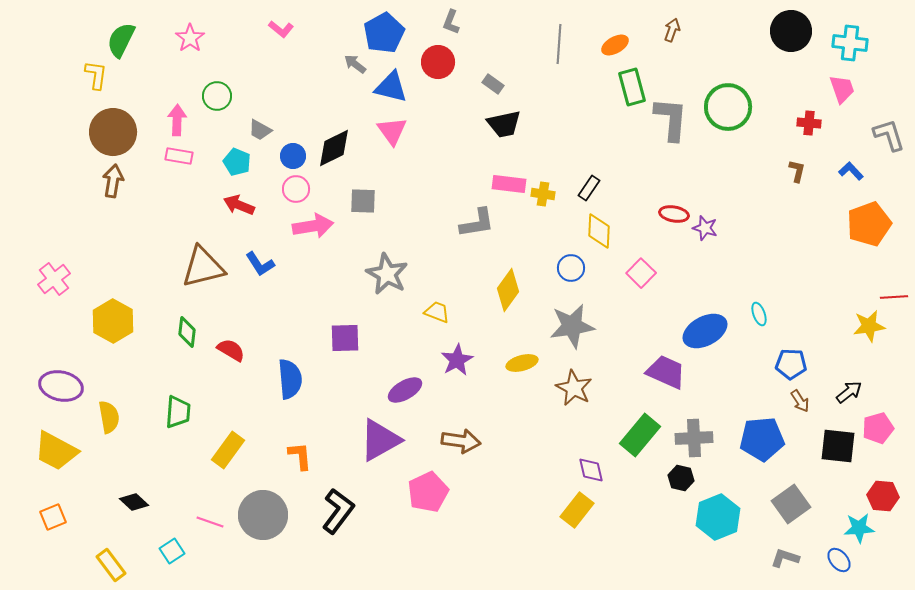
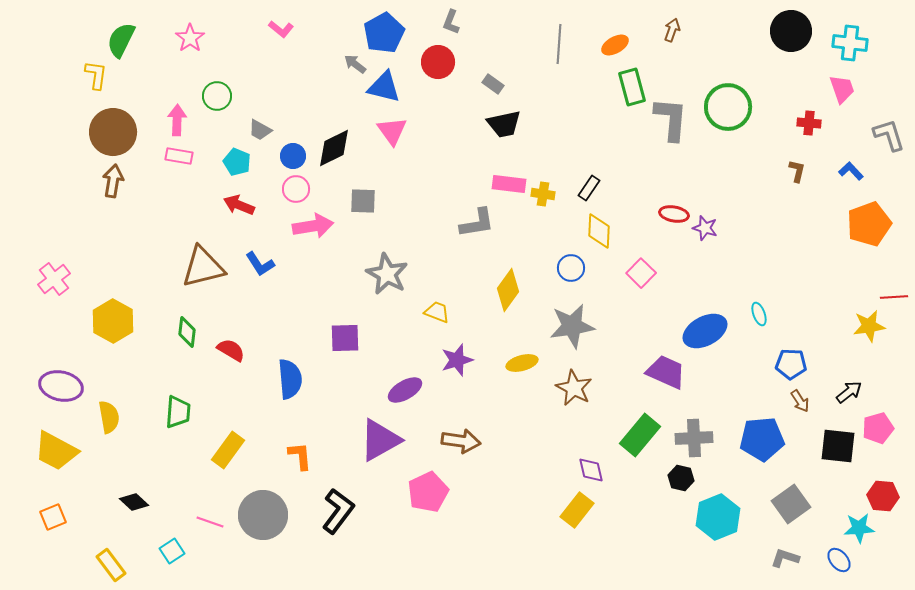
blue triangle at (391, 87): moved 7 px left
purple star at (457, 360): rotated 12 degrees clockwise
